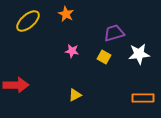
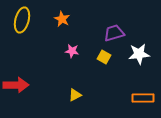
orange star: moved 4 px left, 5 px down
yellow ellipse: moved 6 px left, 1 px up; rotated 35 degrees counterclockwise
